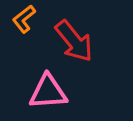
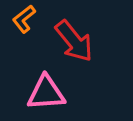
pink triangle: moved 2 px left, 1 px down
